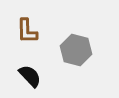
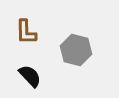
brown L-shape: moved 1 px left, 1 px down
